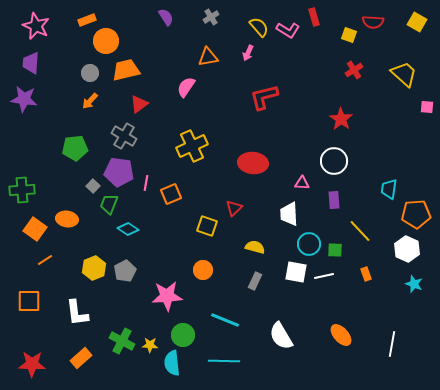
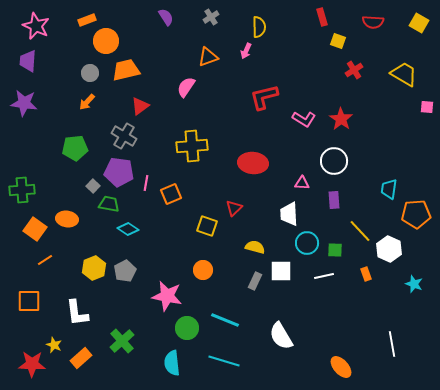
red rectangle at (314, 17): moved 8 px right
yellow square at (417, 22): moved 2 px right, 1 px down
yellow semicircle at (259, 27): rotated 40 degrees clockwise
pink L-shape at (288, 30): moved 16 px right, 89 px down
yellow square at (349, 35): moved 11 px left, 6 px down
pink arrow at (248, 53): moved 2 px left, 2 px up
orange triangle at (208, 57): rotated 10 degrees counterclockwise
purple trapezoid at (31, 63): moved 3 px left, 2 px up
yellow trapezoid at (404, 74): rotated 12 degrees counterclockwise
purple star at (24, 99): moved 4 px down
orange arrow at (90, 101): moved 3 px left, 1 px down
red triangle at (139, 104): moved 1 px right, 2 px down
yellow cross at (192, 146): rotated 20 degrees clockwise
green trapezoid at (109, 204): rotated 80 degrees clockwise
cyan circle at (309, 244): moved 2 px left, 1 px up
white hexagon at (407, 249): moved 18 px left
white square at (296, 272): moved 15 px left, 1 px up; rotated 10 degrees counterclockwise
pink star at (167, 296): rotated 16 degrees clockwise
green circle at (183, 335): moved 4 px right, 7 px up
orange ellipse at (341, 335): moved 32 px down
green cross at (122, 341): rotated 20 degrees clockwise
white line at (392, 344): rotated 20 degrees counterclockwise
yellow star at (150, 345): moved 96 px left; rotated 21 degrees clockwise
cyan line at (224, 361): rotated 16 degrees clockwise
